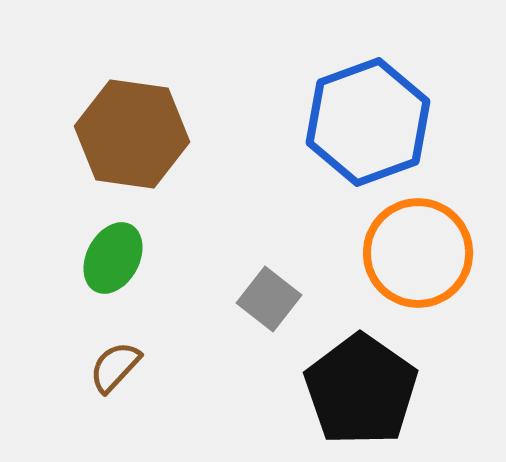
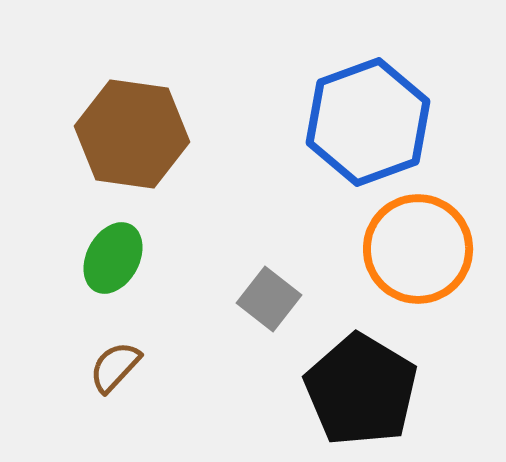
orange circle: moved 4 px up
black pentagon: rotated 4 degrees counterclockwise
